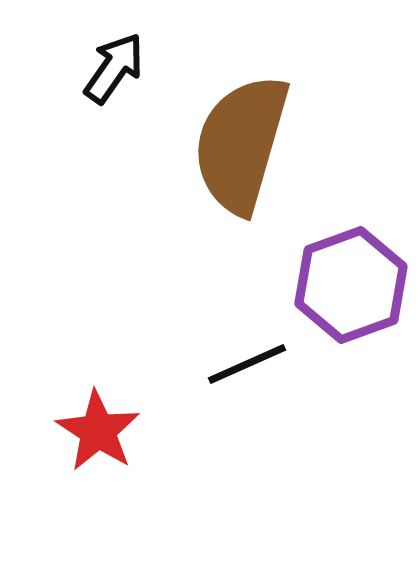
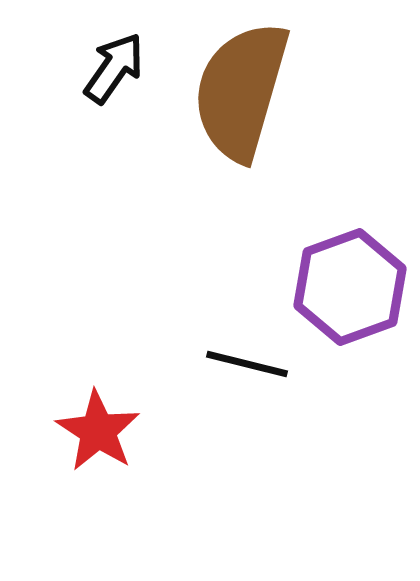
brown semicircle: moved 53 px up
purple hexagon: moved 1 px left, 2 px down
black line: rotated 38 degrees clockwise
